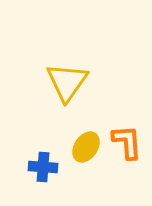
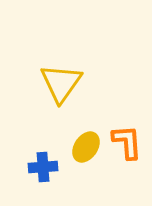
yellow triangle: moved 6 px left, 1 px down
blue cross: rotated 8 degrees counterclockwise
